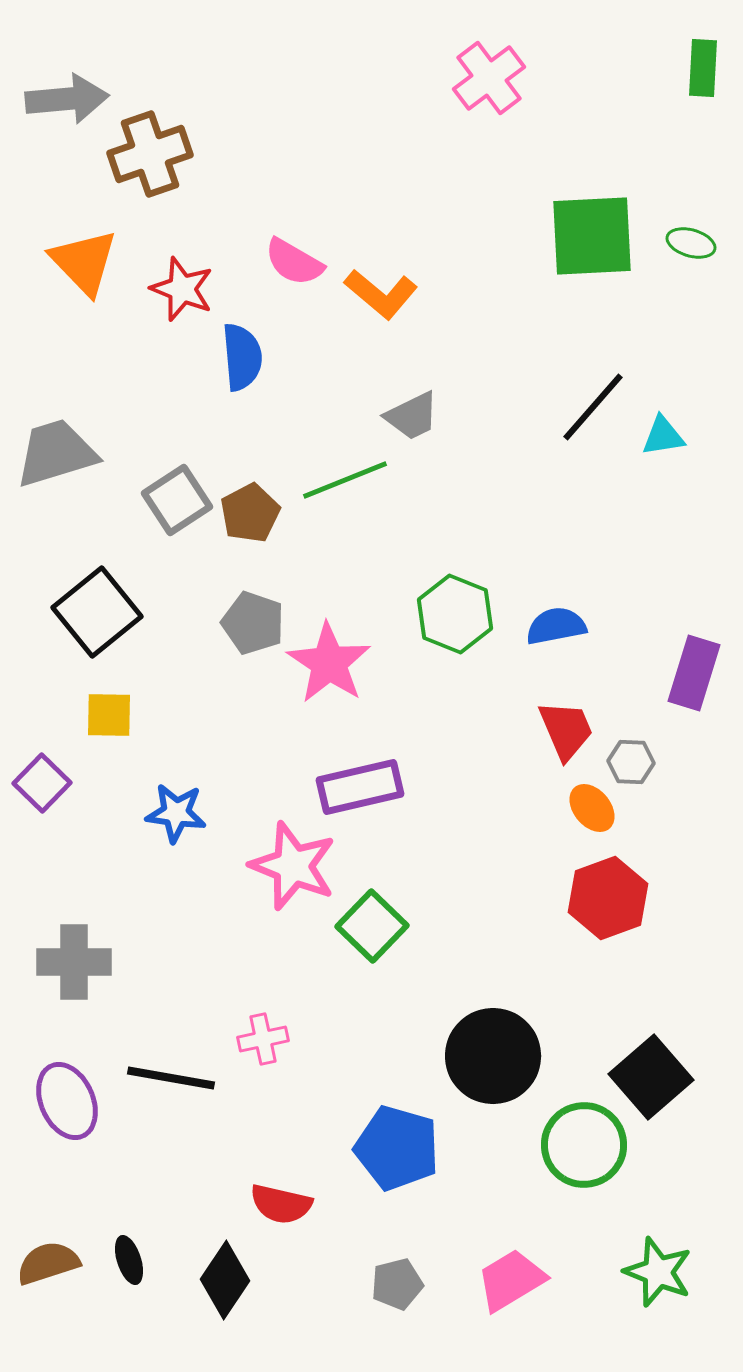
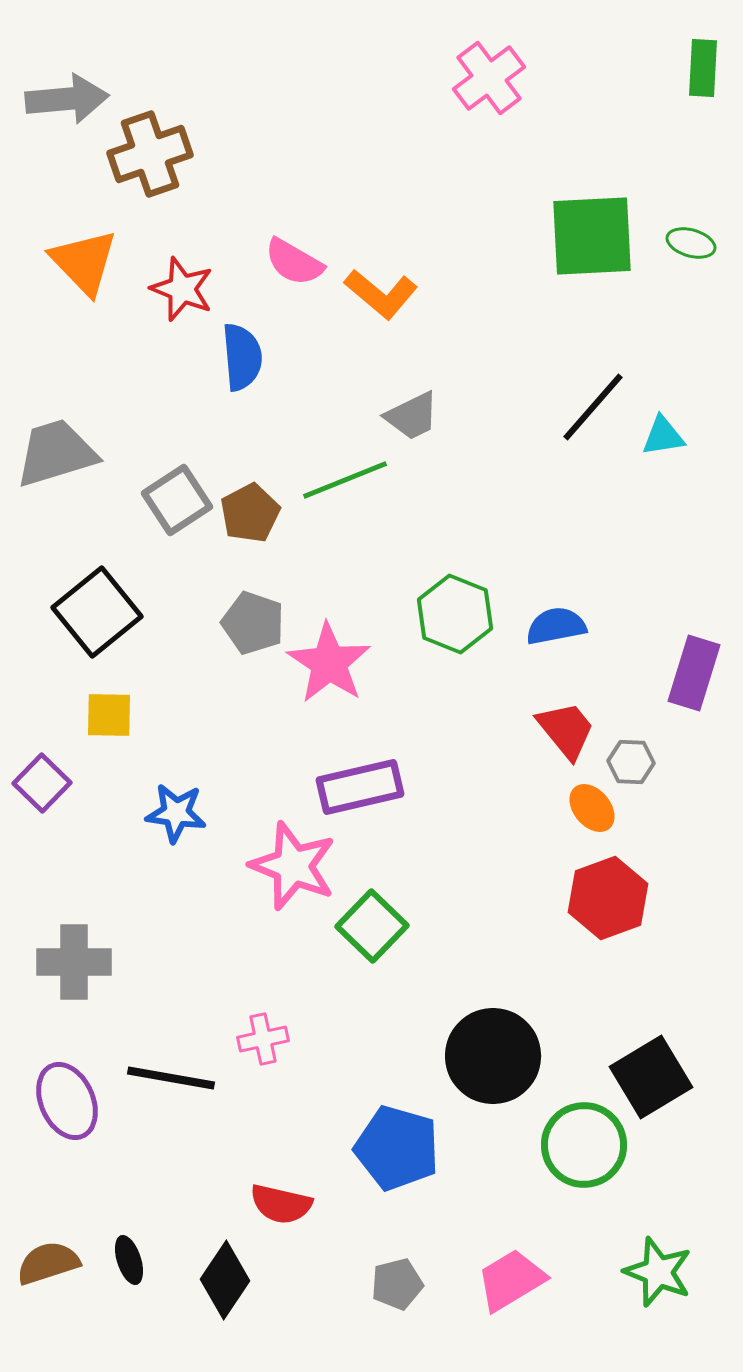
red trapezoid at (566, 730): rotated 16 degrees counterclockwise
black square at (651, 1077): rotated 10 degrees clockwise
